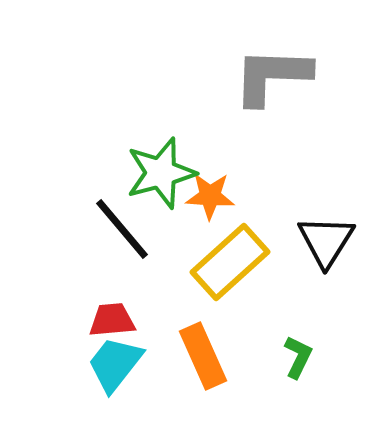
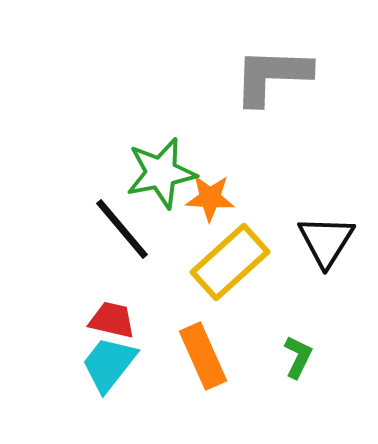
green star: rotated 4 degrees clockwise
orange star: moved 2 px down
red trapezoid: rotated 18 degrees clockwise
cyan trapezoid: moved 6 px left
